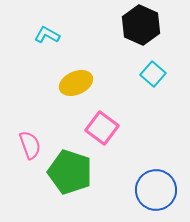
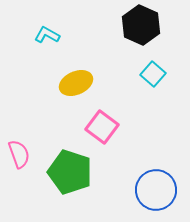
pink square: moved 1 px up
pink semicircle: moved 11 px left, 9 px down
